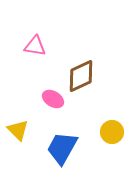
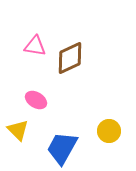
brown diamond: moved 11 px left, 18 px up
pink ellipse: moved 17 px left, 1 px down
yellow circle: moved 3 px left, 1 px up
